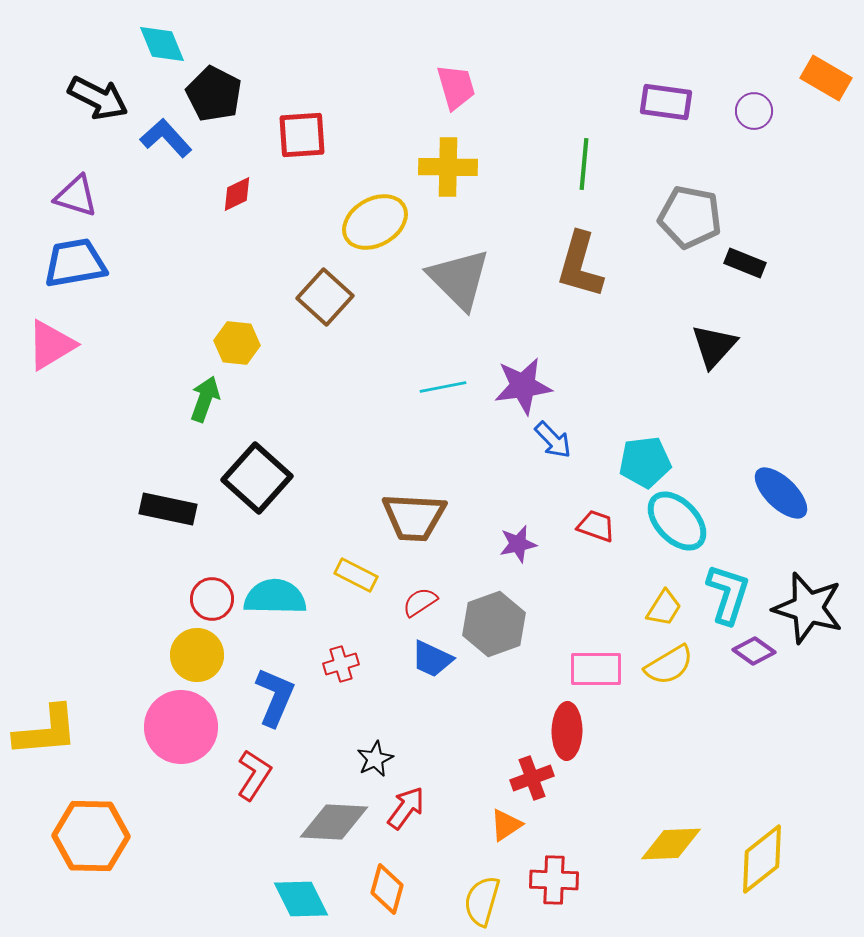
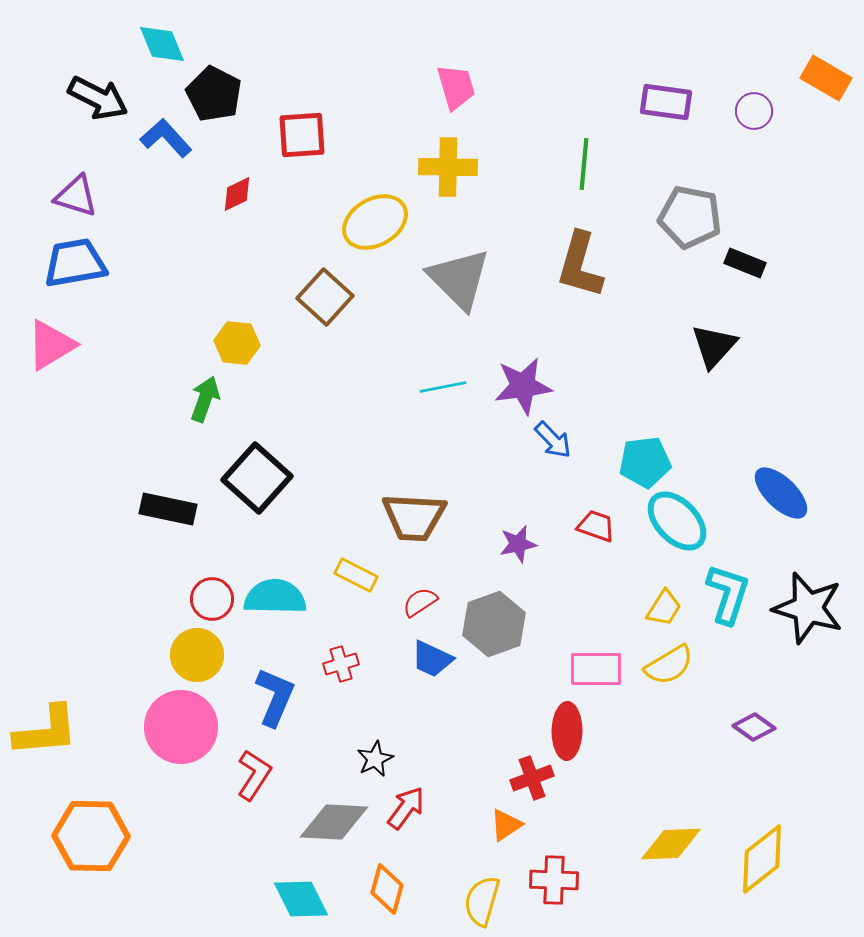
purple diamond at (754, 651): moved 76 px down
